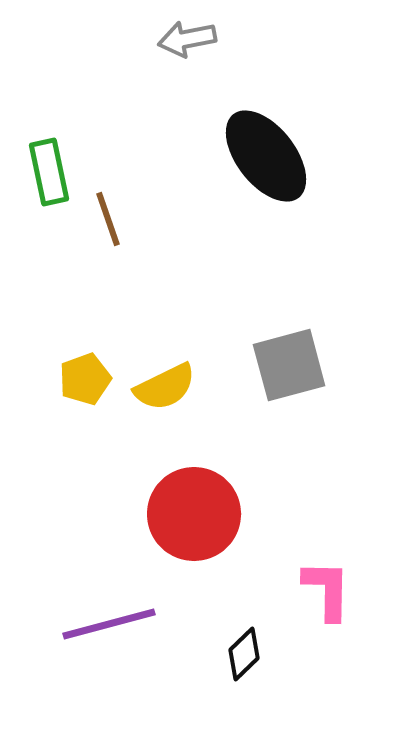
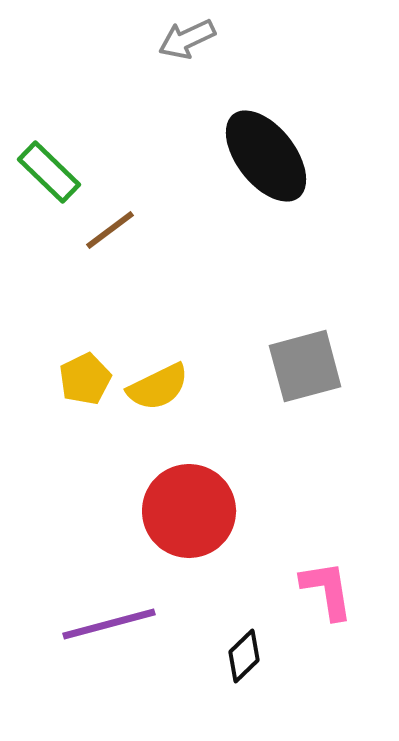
gray arrow: rotated 14 degrees counterclockwise
green rectangle: rotated 34 degrees counterclockwise
brown line: moved 2 px right, 11 px down; rotated 72 degrees clockwise
gray square: moved 16 px right, 1 px down
yellow pentagon: rotated 6 degrees counterclockwise
yellow semicircle: moved 7 px left
red circle: moved 5 px left, 3 px up
pink L-shape: rotated 10 degrees counterclockwise
black diamond: moved 2 px down
